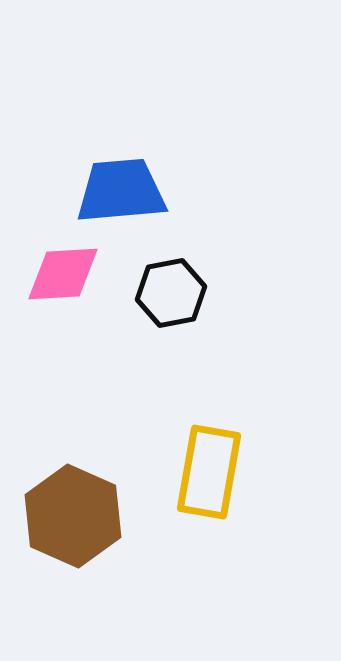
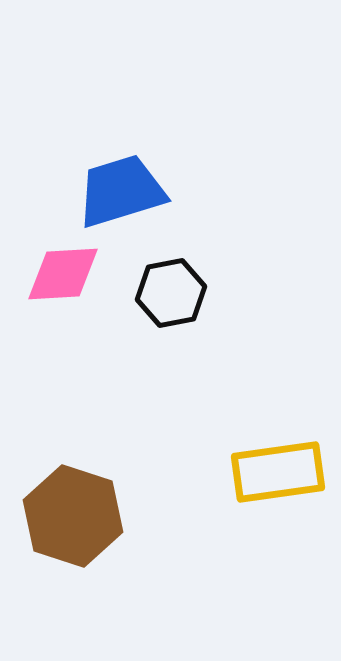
blue trapezoid: rotated 12 degrees counterclockwise
yellow rectangle: moved 69 px right; rotated 72 degrees clockwise
brown hexagon: rotated 6 degrees counterclockwise
